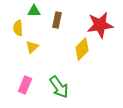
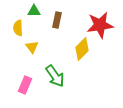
yellow triangle: rotated 24 degrees counterclockwise
green arrow: moved 4 px left, 11 px up
